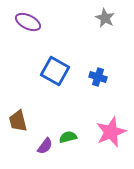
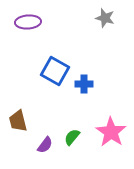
gray star: rotated 12 degrees counterclockwise
purple ellipse: rotated 30 degrees counterclockwise
blue cross: moved 14 px left, 7 px down; rotated 18 degrees counterclockwise
pink star: rotated 16 degrees counterclockwise
green semicircle: moved 4 px right; rotated 36 degrees counterclockwise
purple semicircle: moved 1 px up
